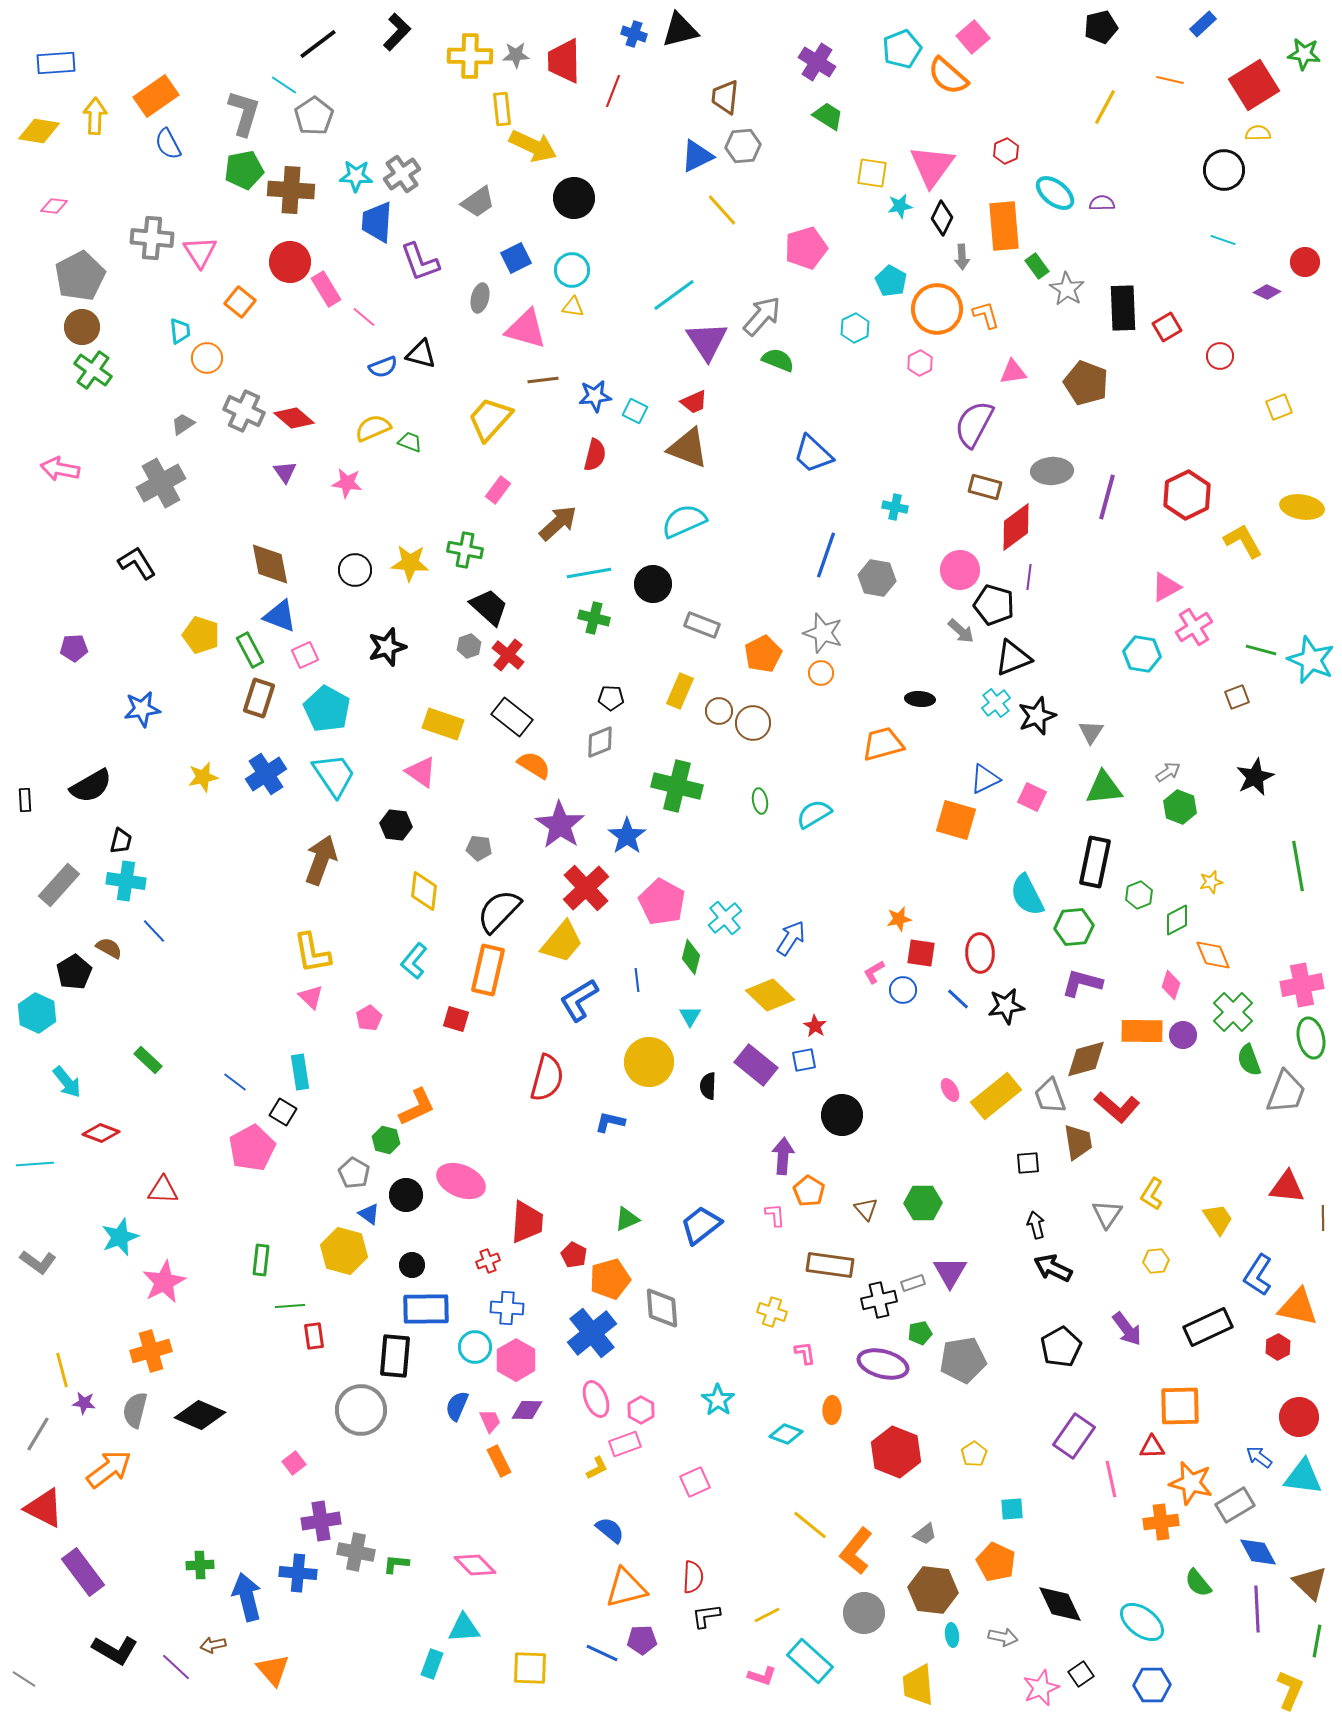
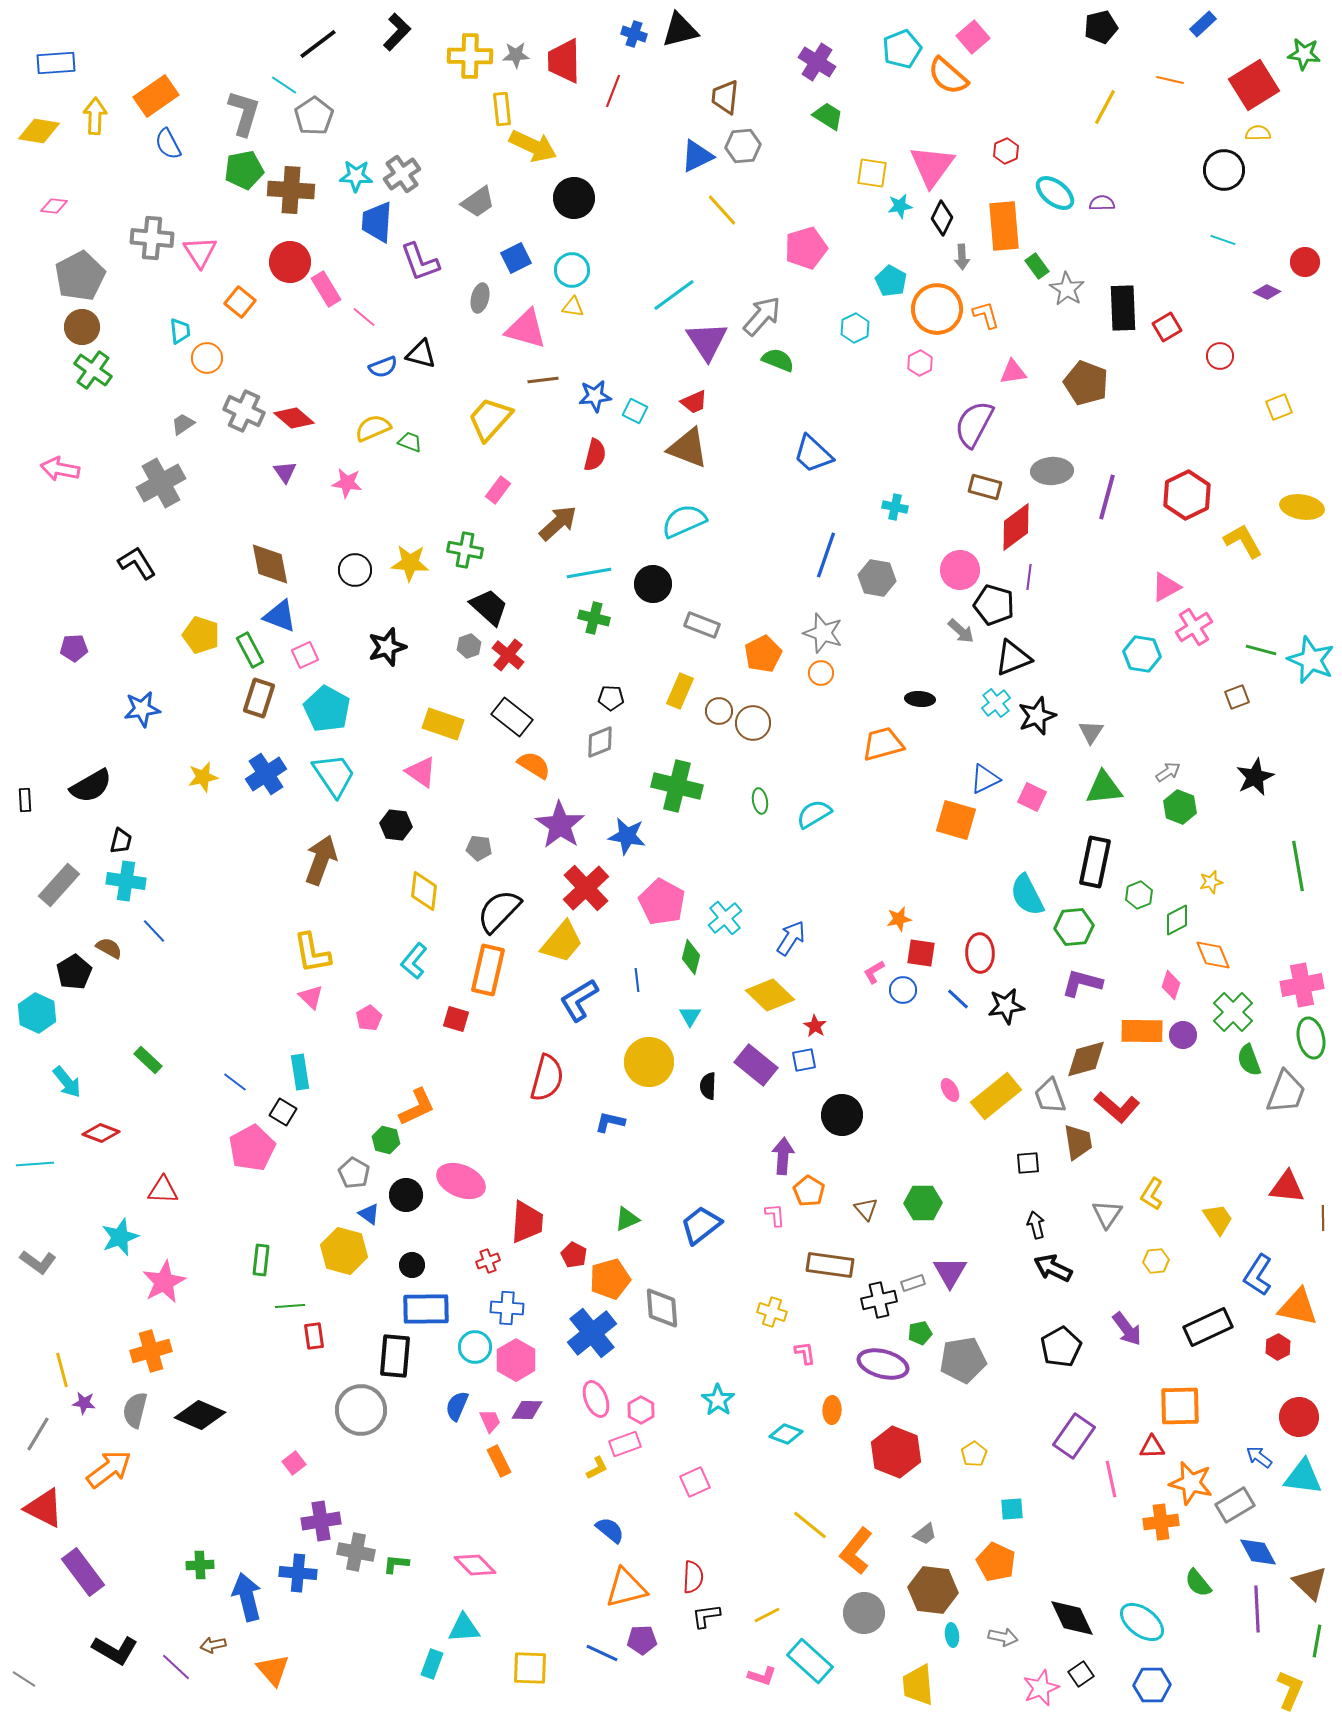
blue star at (627, 836): rotated 27 degrees counterclockwise
black diamond at (1060, 1604): moved 12 px right, 14 px down
